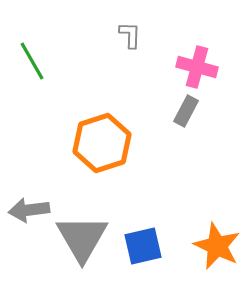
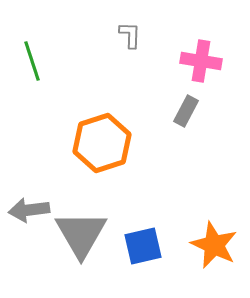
green line: rotated 12 degrees clockwise
pink cross: moved 4 px right, 6 px up; rotated 6 degrees counterclockwise
gray triangle: moved 1 px left, 4 px up
orange star: moved 3 px left, 1 px up
